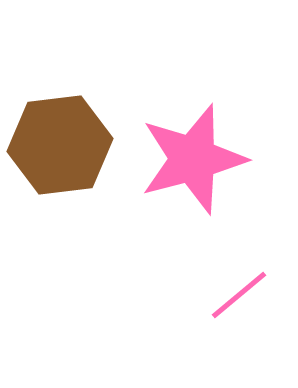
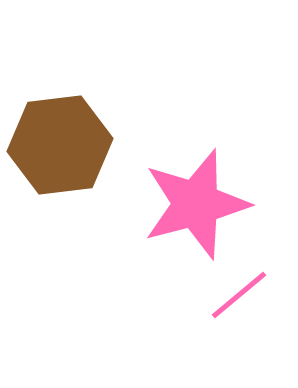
pink star: moved 3 px right, 45 px down
